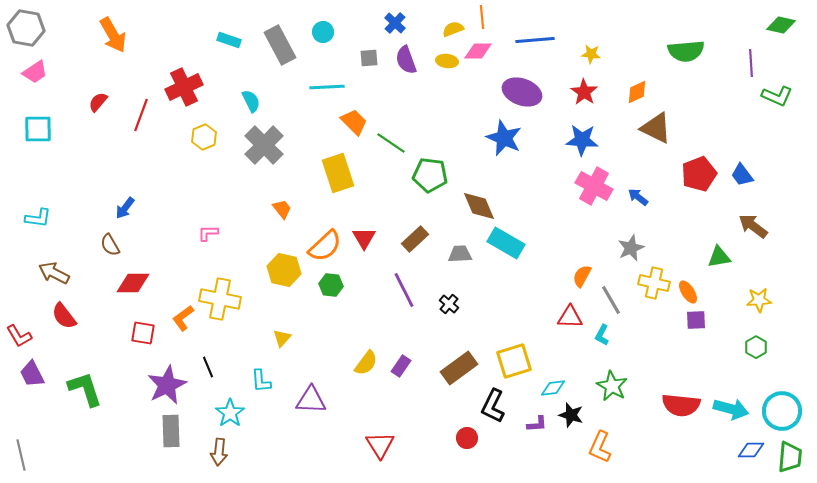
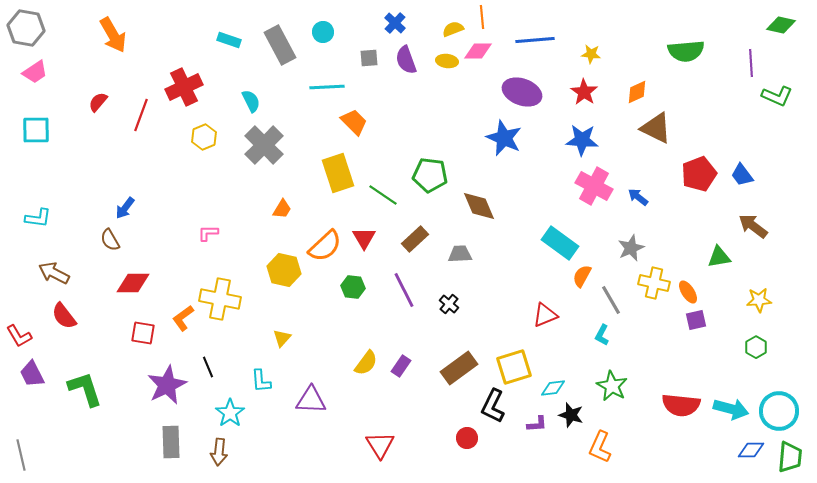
cyan square at (38, 129): moved 2 px left, 1 px down
green line at (391, 143): moved 8 px left, 52 px down
orange trapezoid at (282, 209): rotated 70 degrees clockwise
cyan rectangle at (506, 243): moved 54 px right; rotated 6 degrees clockwise
brown semicircle at (110, 245): moved 5 px up
green hexagon at (331, 285): moved 22 px right, 2 px down
red triangle at (570, 317): moved 25 px left, 2 px up; rotated 24 degrees counterclockwise
purple square at (696, 320): rotated 10 degrees counterclockwise
yellow square at (514, 361): moved 6 px down
cyan circle at (782, 411): moved 3 px left
gray rectangle at (171, 431): moved 11 px down
